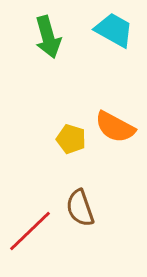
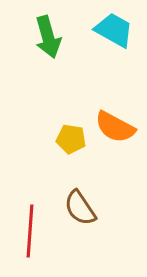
yellow pentagon: rotated 8 degrees counterclockwise
brown semicircle: rotated 15 degrees counterclockwise
red line: rotated 42 degrees counterclockwise
